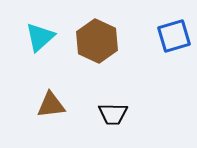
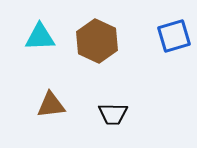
cyan triangle: rotated 40 degrees clockwise
